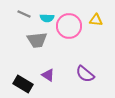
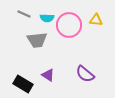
pink circle: moved 1 px up
